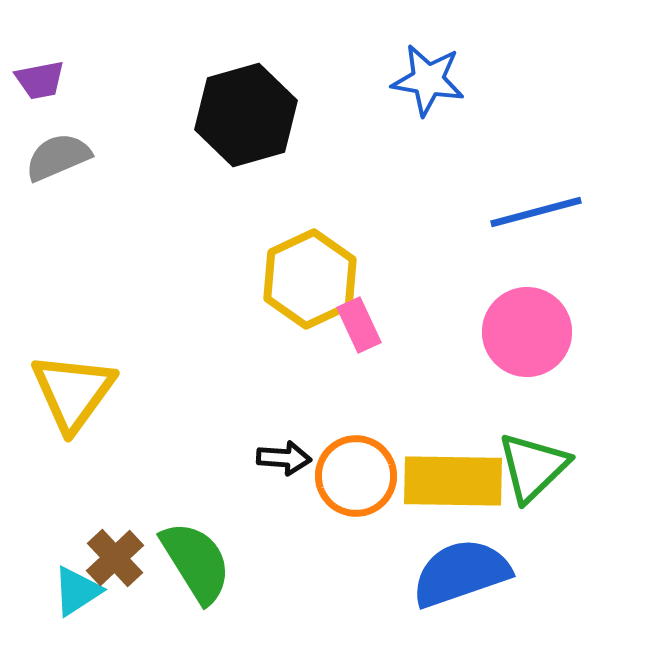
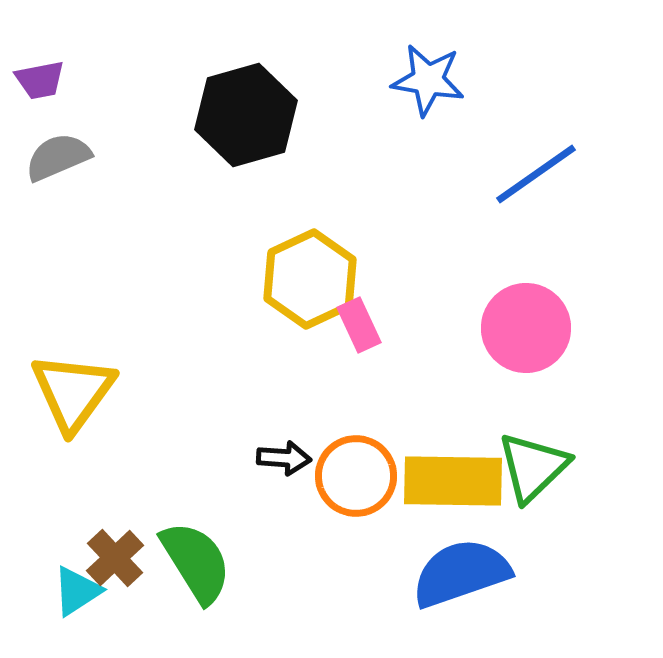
blue line: moved 38 px up; rotated 20 degrees counterclockwise
pink circle: moved 1 px left, 4 px up
